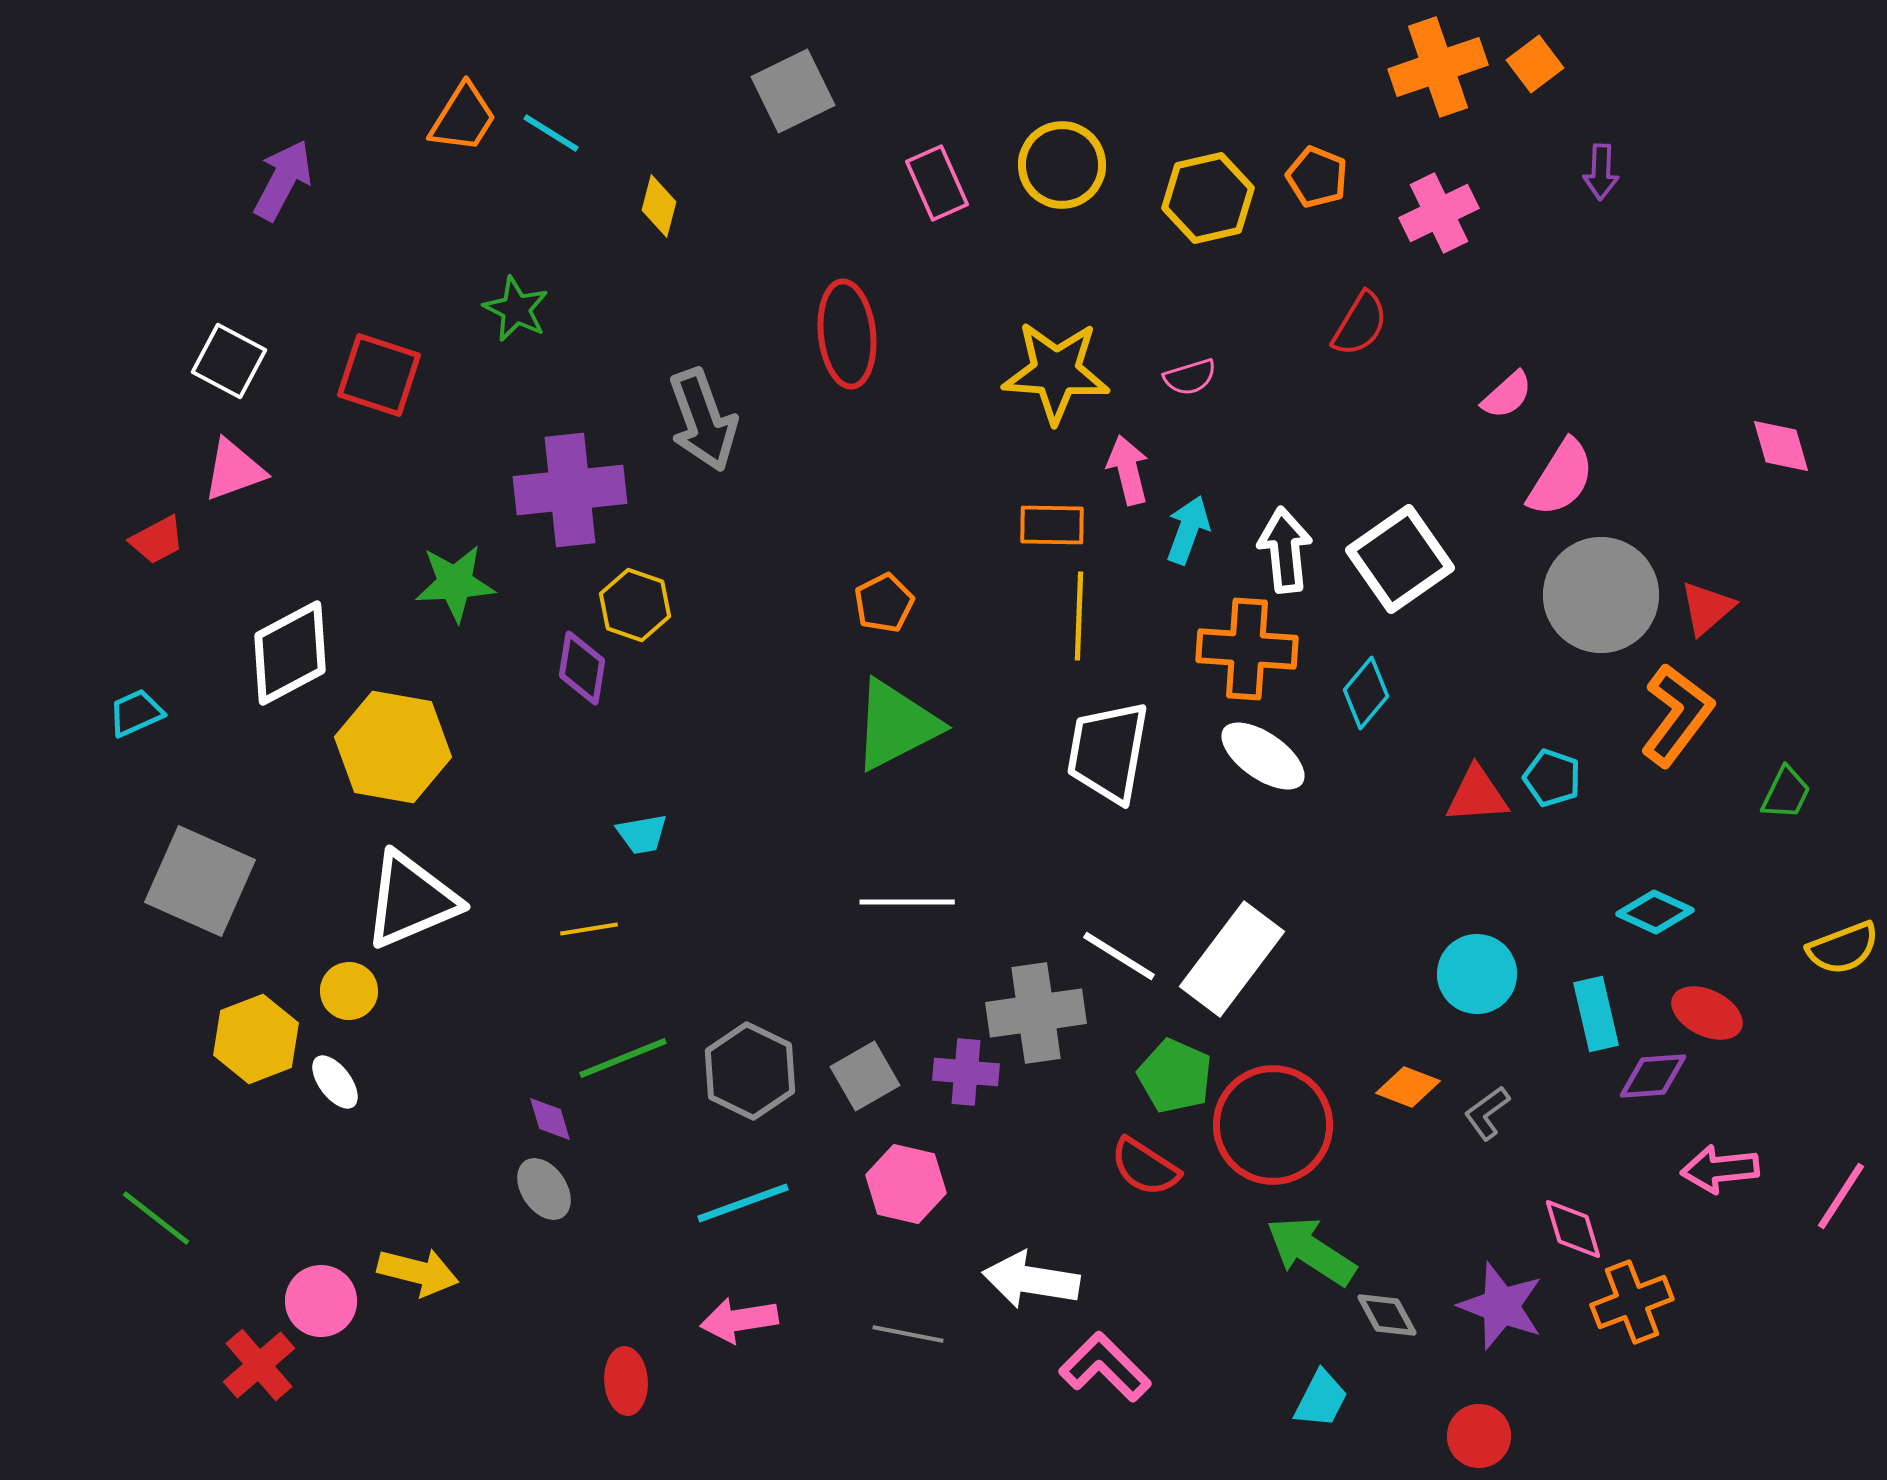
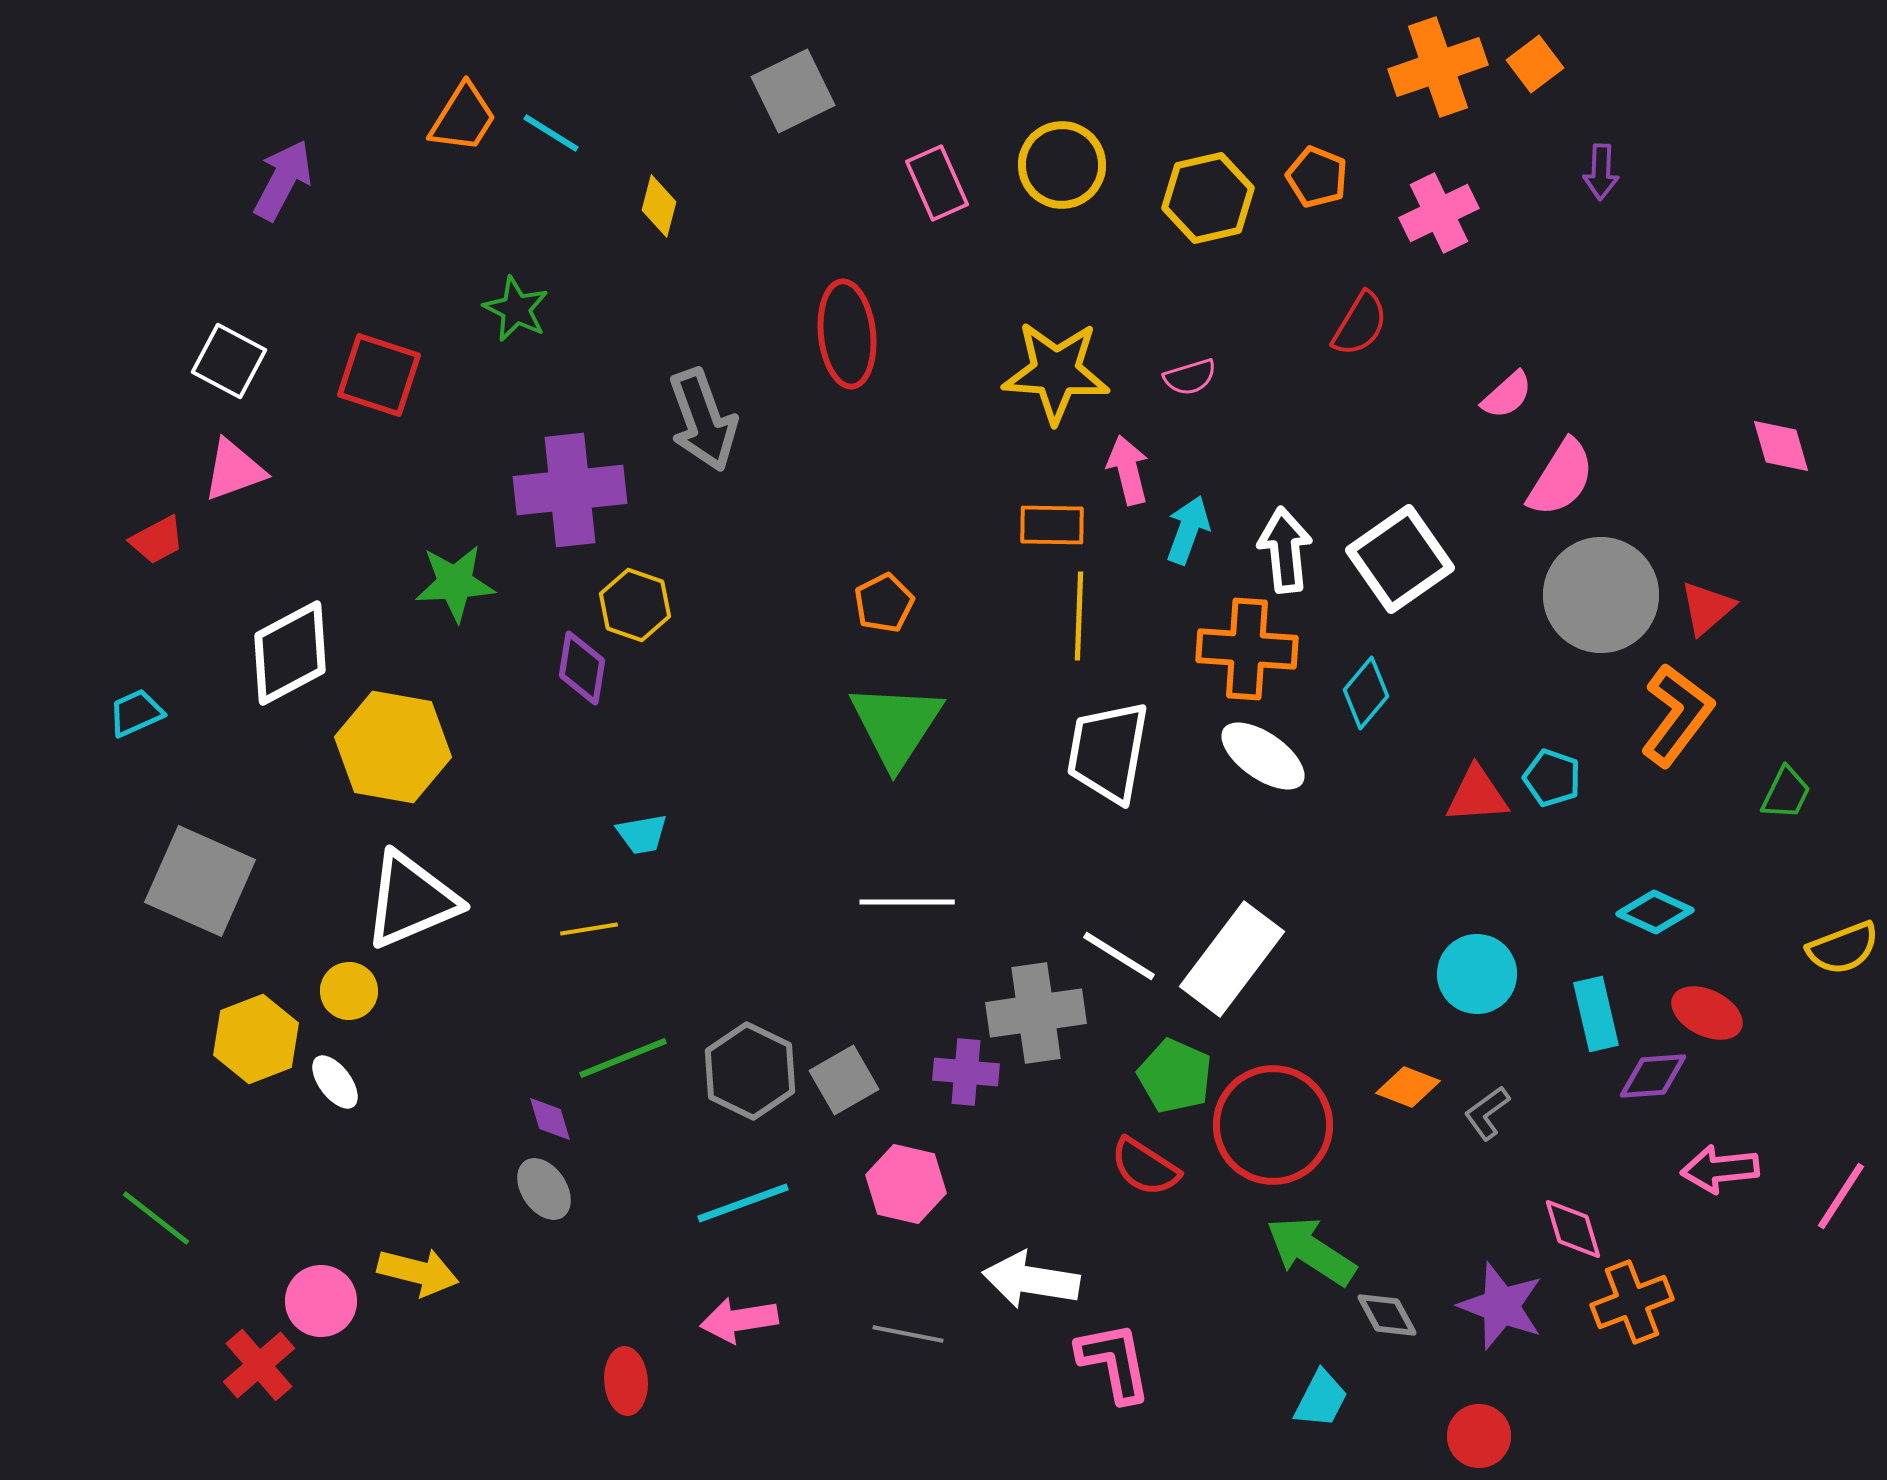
green triangle at (896, 725): rotated 30 degrees counterclockwise
gray square at (865, 1076): moved 21 px left, 4 px down
pink L-shape at (1105, 1367): moved 9 px right, 5 px up; rotated 34 degrees clockwise
